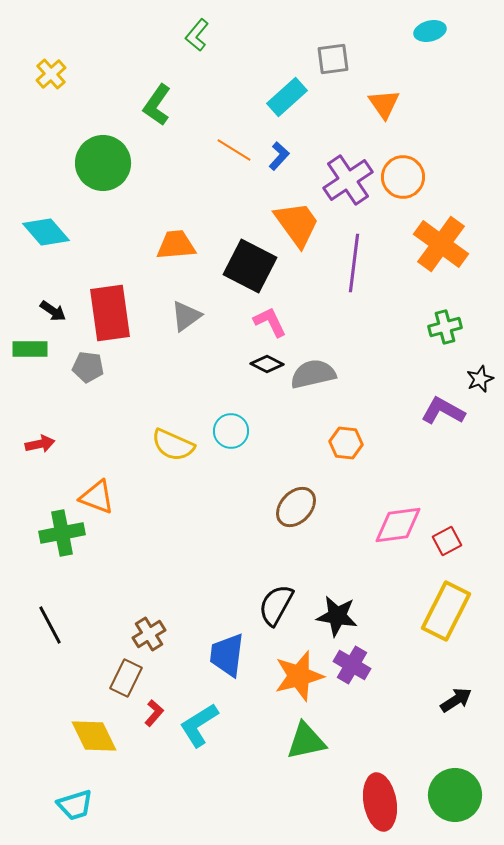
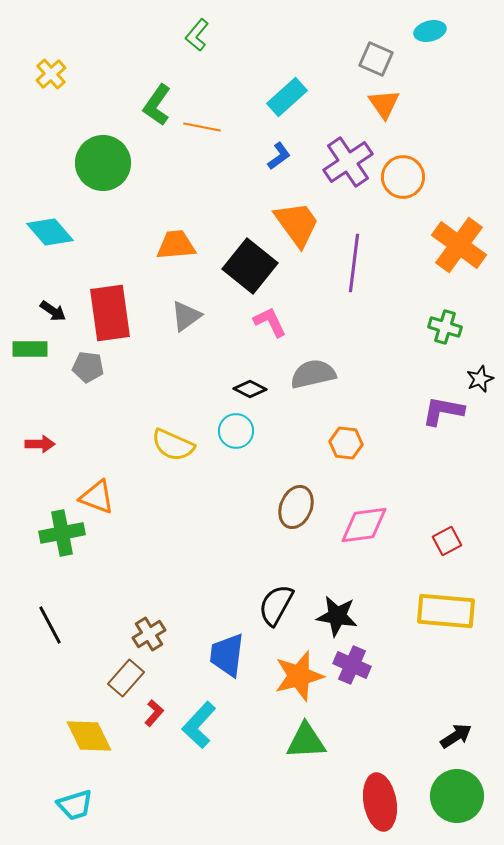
gray square at (333, 59): moved 43 px right; rotated 32 degrees clockwise
orange line at (234, 150): moved 32 px left, 23 px up; rotated 21 degrees counterclockwise
blue L-shape at (279, 156): rotated 12 degrees clockwise
purple cross at (348, 180): moved 18 px up
cyan diamond at (46, 232): moved 4 px right
orange cross at (441, 244): moved 18 px right, 1 px down
black square at (250, 266): rotated 12 degrees clockwise
green cross at (445, 327): rotated 32 degrees clockwise
black diamond at (267, 364): moved 17 px left, 25 px down
purple L-shape at (443, 411): rotated 18 degrees counterclockwise
cyan circle at (231, 431): moved 5 px right
red arrow at (40, 444): rotated 12 degrees clockwise
brown ellipse at (296, 507): rotated 21 degrees counterclockwise
pink diamond at (398, 525): moved 34 px left
yellow rectangle at (446, 611): rotated 68 degrees clockwise
purple cross at (352, 665): rotated 6 degrees counterclockwise
brown rectangle at (126, 678): rotated 15 degrees clockwise
black arrow at (456, 700): moved 36 px down
cyan L-shape at (199, 725): rotated 15 degrees counterclockwise
yellow diamond at (94, 736): moved 5 px left
green triangle at (306, 741): rotated 9 degrees clockwise
green circle at (455, 795): moved 2 px right, 1 px down
